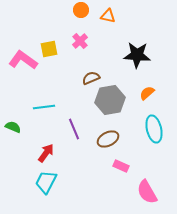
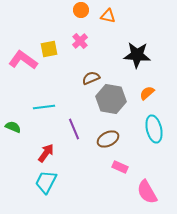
gray hexagon: moved 1 px right, 1 px up; rotated 20 degrees clockwise
pink rectangle: moved 1 px left, 1 px down
